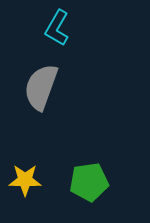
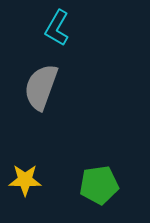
green pentagon: moved 10 px right, 3 px down
